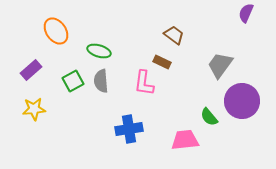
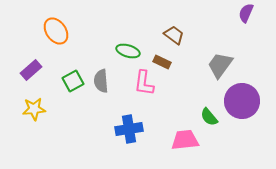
green ellipse: moved 29 px right
